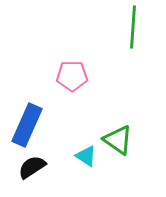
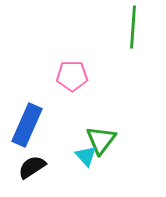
green triangle: moved 17 px left; rotated 32 degrees clockwise
cyan triangle: rotated 15 degrees clockwise
